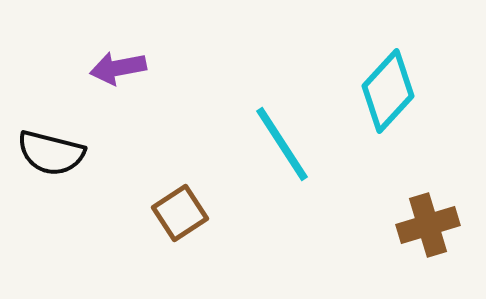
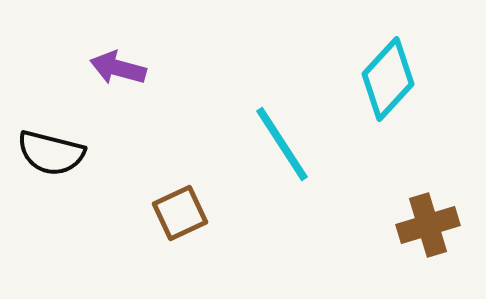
purple arrow: rotated 26 degrees clockwise
cyan diamond: moved 12 px up
brown square: rotated 8 degrees clockwise
